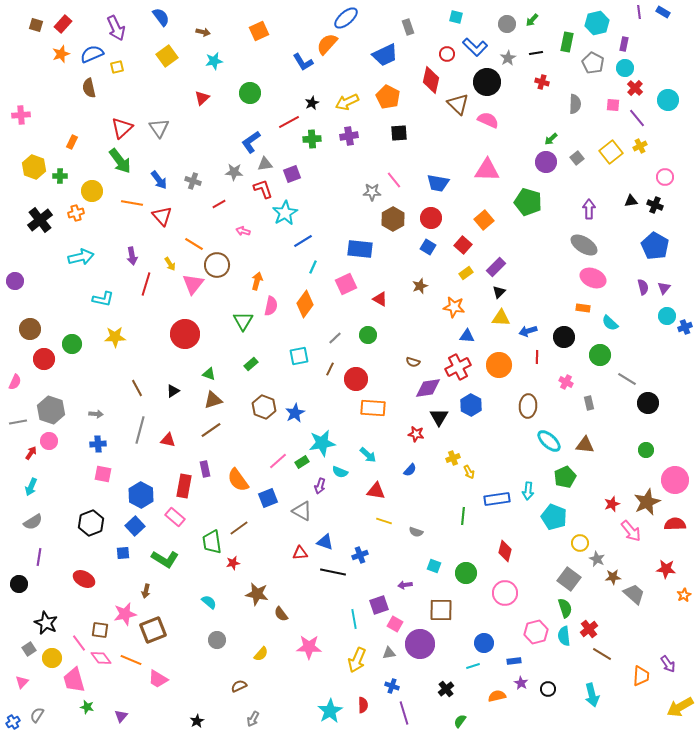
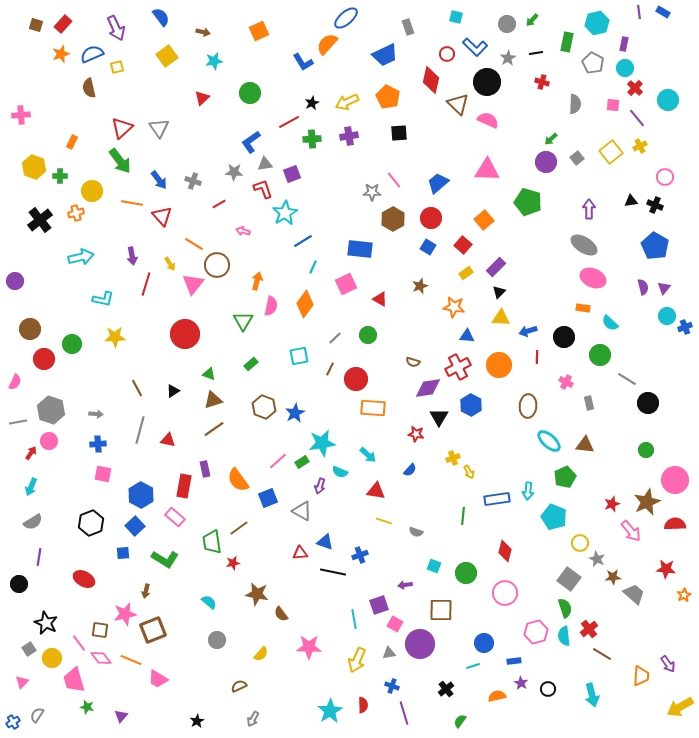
blue trapezoid at (438, 183): rotated 130 degrees clockwise
brown line at (211, 430): moved 3 px right, 1 px up
